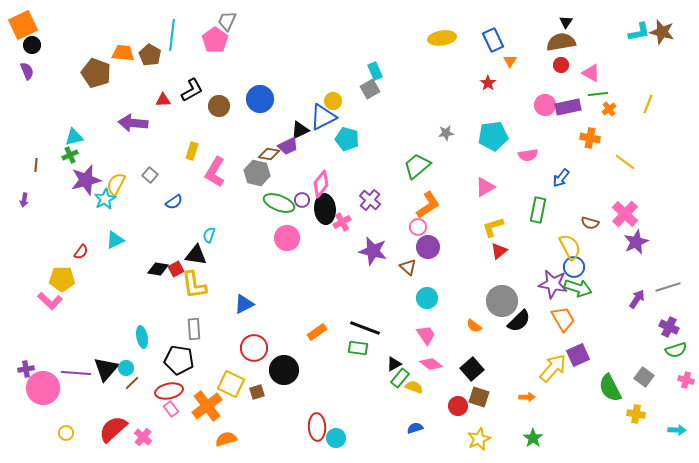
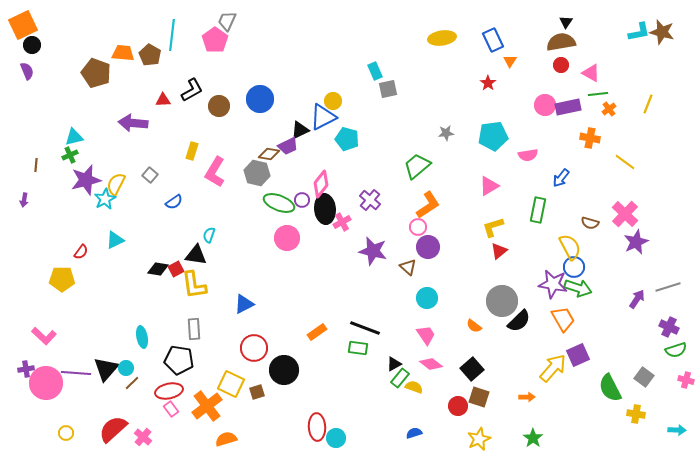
gray square at (370, 89): moved 18 px right; rotated 18 degrees clockwise
pink triangle at (485, 187): moved 4 px right, 1 px up
pink L-shape at (50, 301): moved 6 px left, 35 px down
pink circle at (43, 388): moved 3 px right, 5 px up
blue semicircle at (415, 428): moved 1 px left, 5 px down
